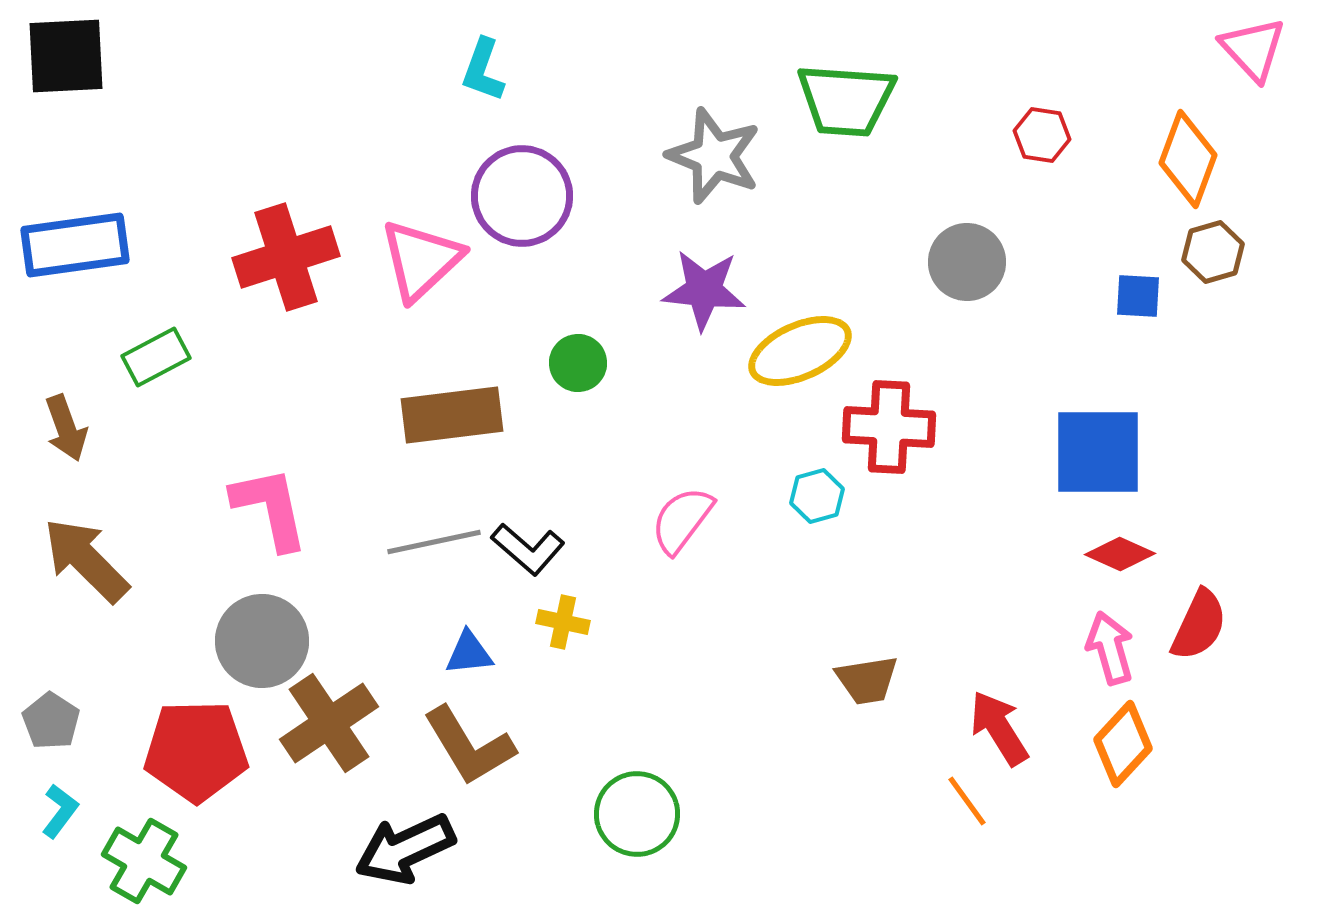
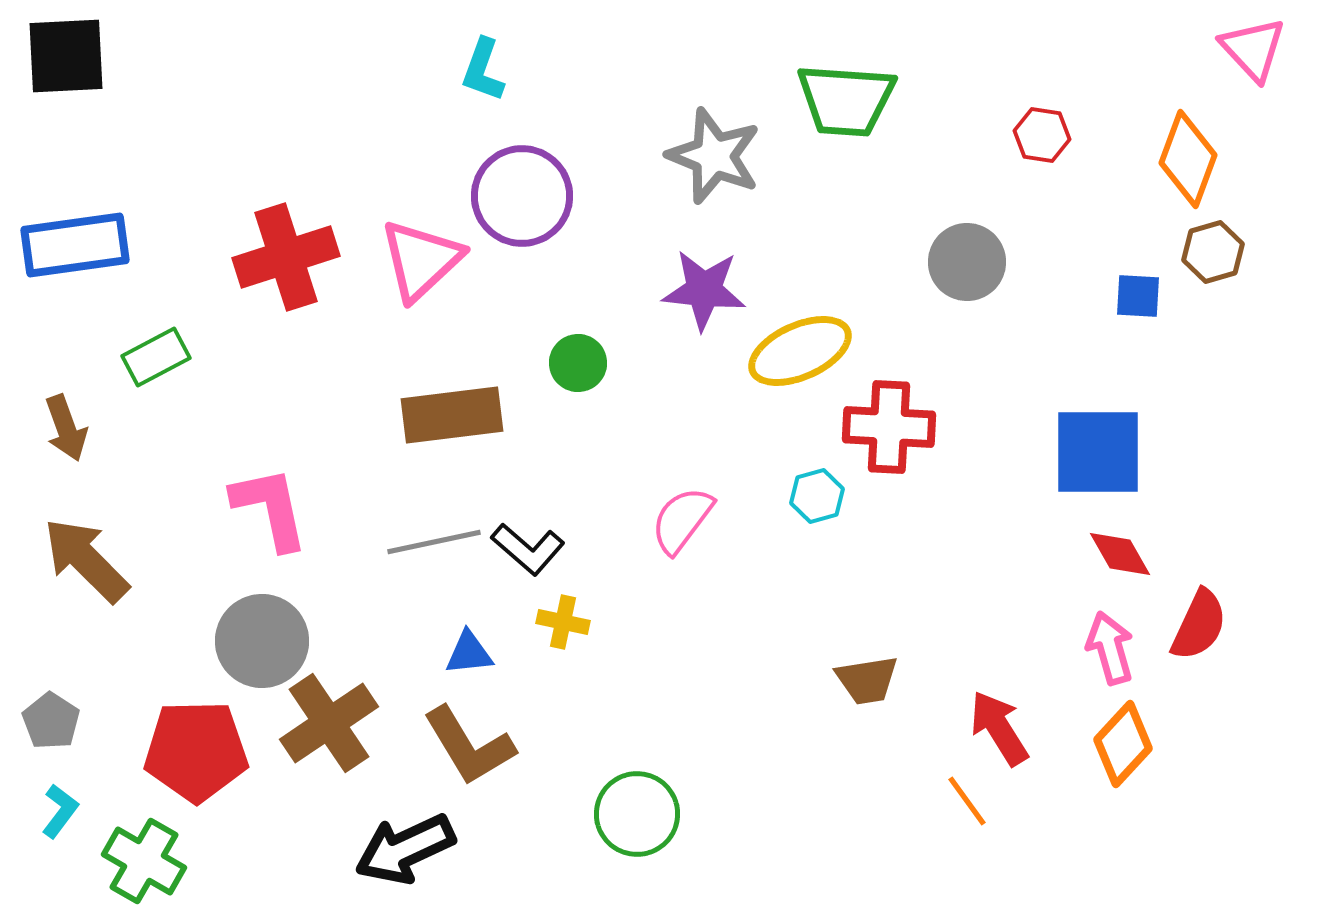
red diamond at (1120, 554): rotated 36 degrees clockwise
